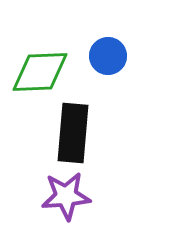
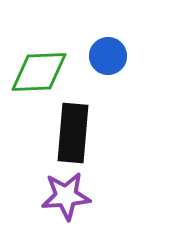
green diamond: moved 1 px left
